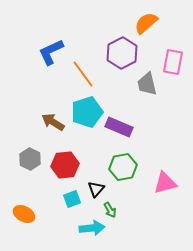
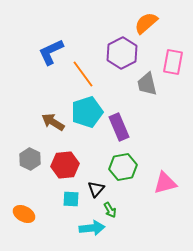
purple rectangle: rotated 44 degrees clockwise
cyan square: moved 1 px left; rotated 24 degrees clockwise
